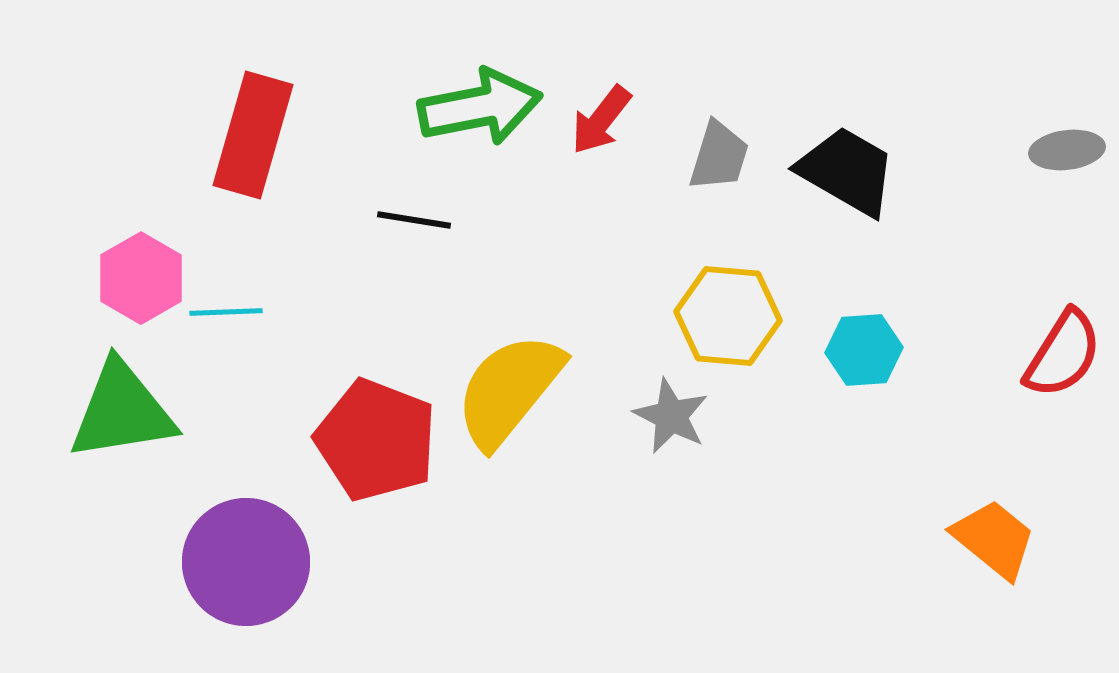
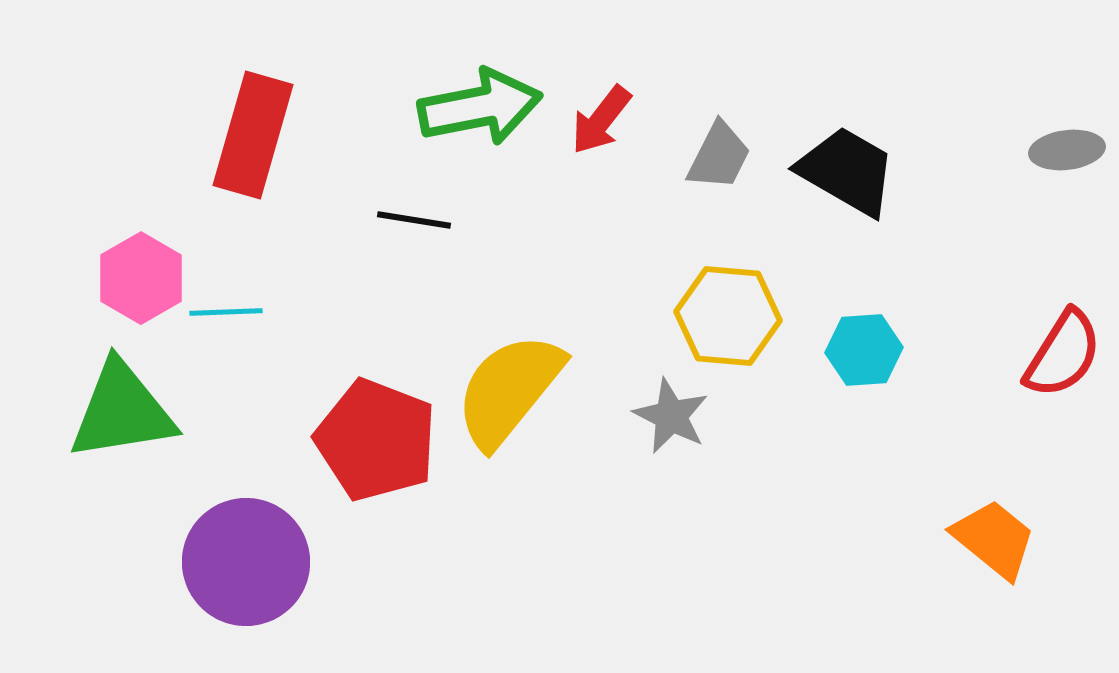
gray trapezoid: rotated 10 degrees clockwise
